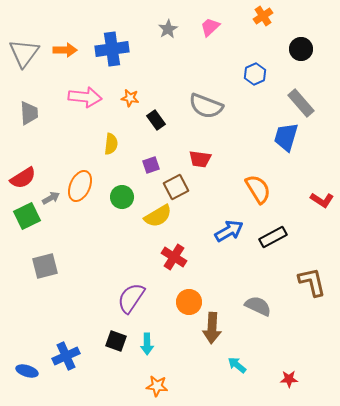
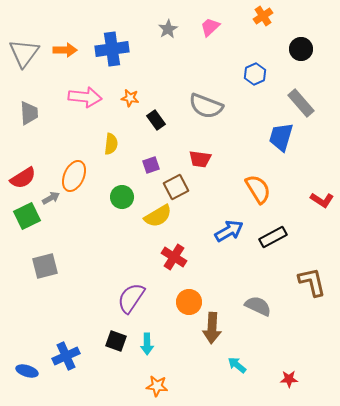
blue trapezoid at (286, 137): moved 5 px left
orange ellipse at (80, 186): moved 6 px left, 10 px up
